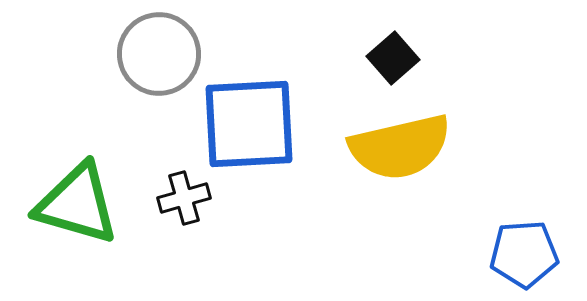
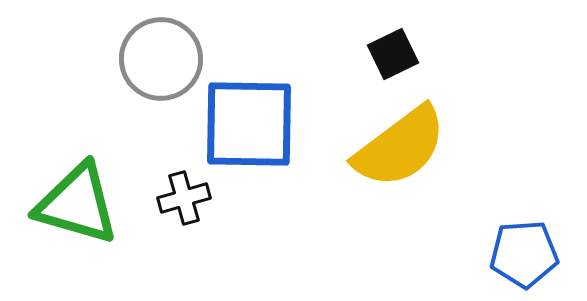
gray circle: moved 2 px right, 5 px down
black square: moved 4 px up; rotated 15 degrees clockwise
blue square: rotated 4 degrees clockwise
yellow semicircle: rotated 24 degrees counterclockwise
